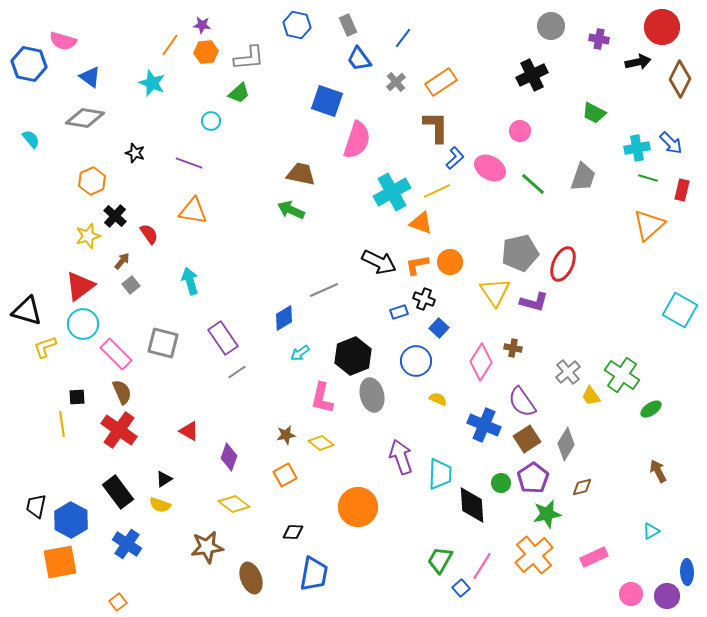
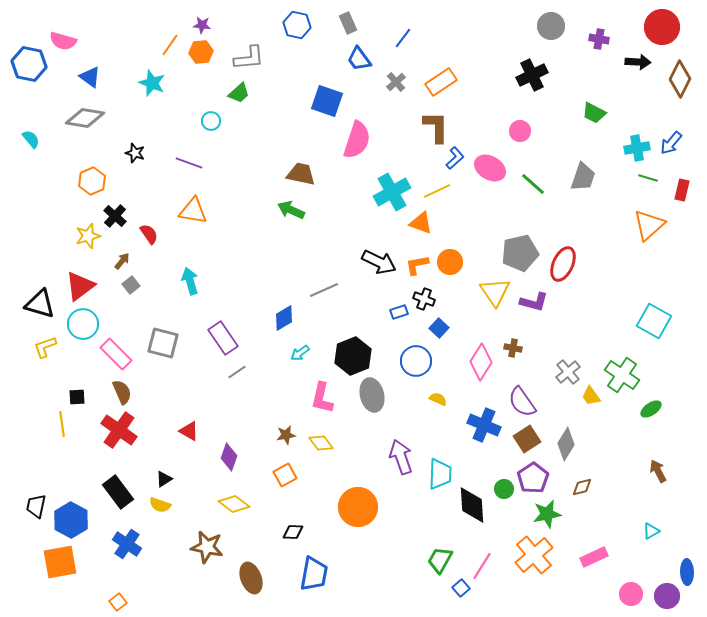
gray rectangle at (348, 25): moved 2 px up
orange hexagon at (206, 52): moved 5 px left
black arrow at (638, 62): rotated 15 degrees clockwise
blue arrow at (671, 143): rotated 85 degrees clockwise
cyan square at (680, 310): moved 26 px left, 11 px down
black triangle at (27, 311): moved 13 px right, 7 px up
yellow diamond at (321, 443): rotated 15 degrees clockwise
green circle at (501, 483): moved 3 px right, 6 px down
brown star at (207, 547): rotated 20 degrees clockwise
